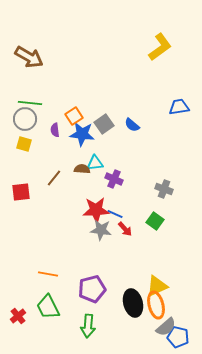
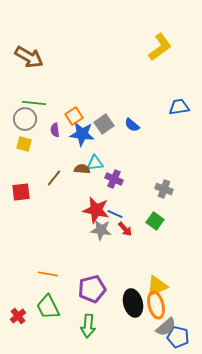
green line: moved 4 px right
red star: rotated 16 degrees clockwise
